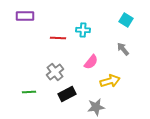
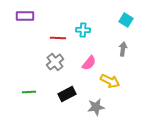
gray arrow: rotated 48 degrees clockwise
pink semicircle: moved 2 px left, 1 px down
gray cross: moved 10 px up
yellow arrow: rotated 42 degrees clockwise
